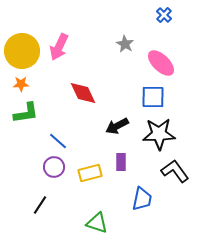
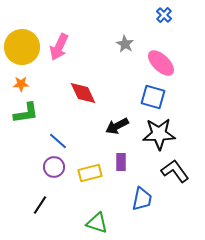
yellow circle: moved 4 px up
blue square: rotated 15 degrees clockwise
